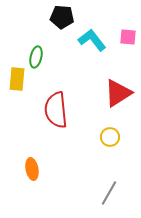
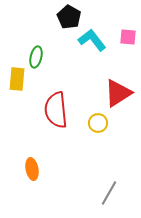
black pentagon: moved 7 px right; rotated 25 degrees clockwise
yellow circle: moved 12 px left, 14 px up
